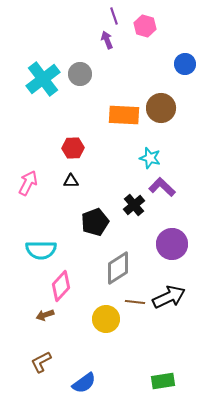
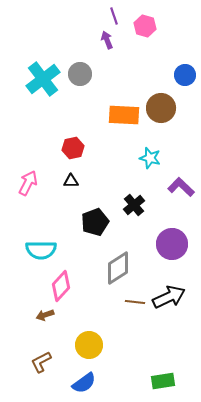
blue circle: moved 11 px down
red hexagon: rotated 10 degrees counterclockwise
purple L-shape: moved 19 px right
yellow circle: moved 17 px left, 26 px down
